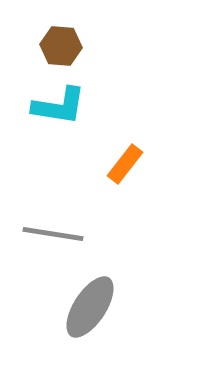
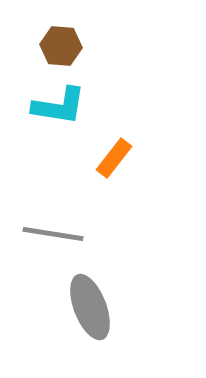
orange rectangle: moved 11 px left, 6 px up
gray ellipse: rotated 54 degrees counterclockwise
